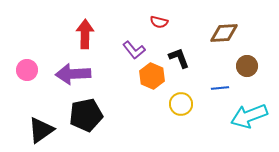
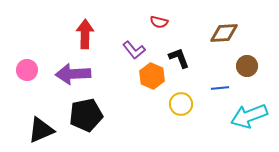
black triangle: rotated 12 degrees clockwise
